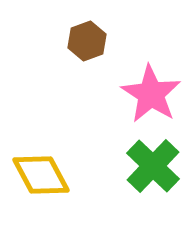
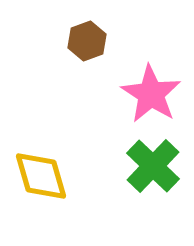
yellow diamond: moved 1 px down; rotated 12 degrees clockwise
